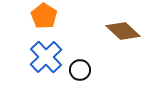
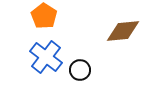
brown diamond: rotated 48 degrees counterclockwise
blue cross: rotated 8 degrees counterclockwise
